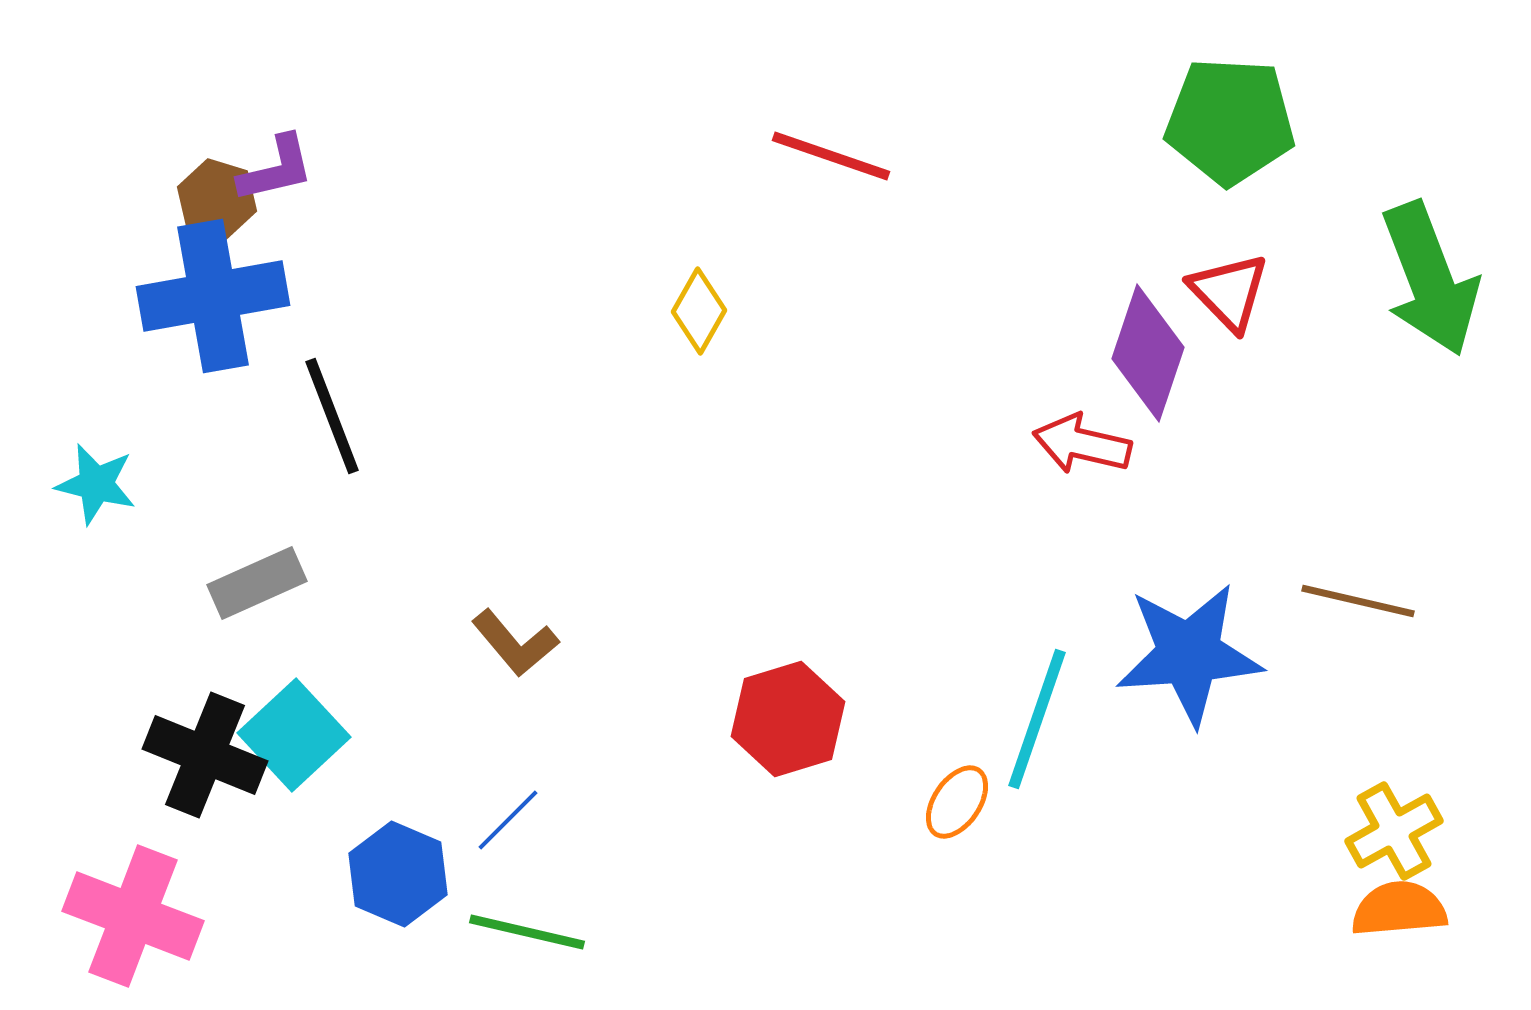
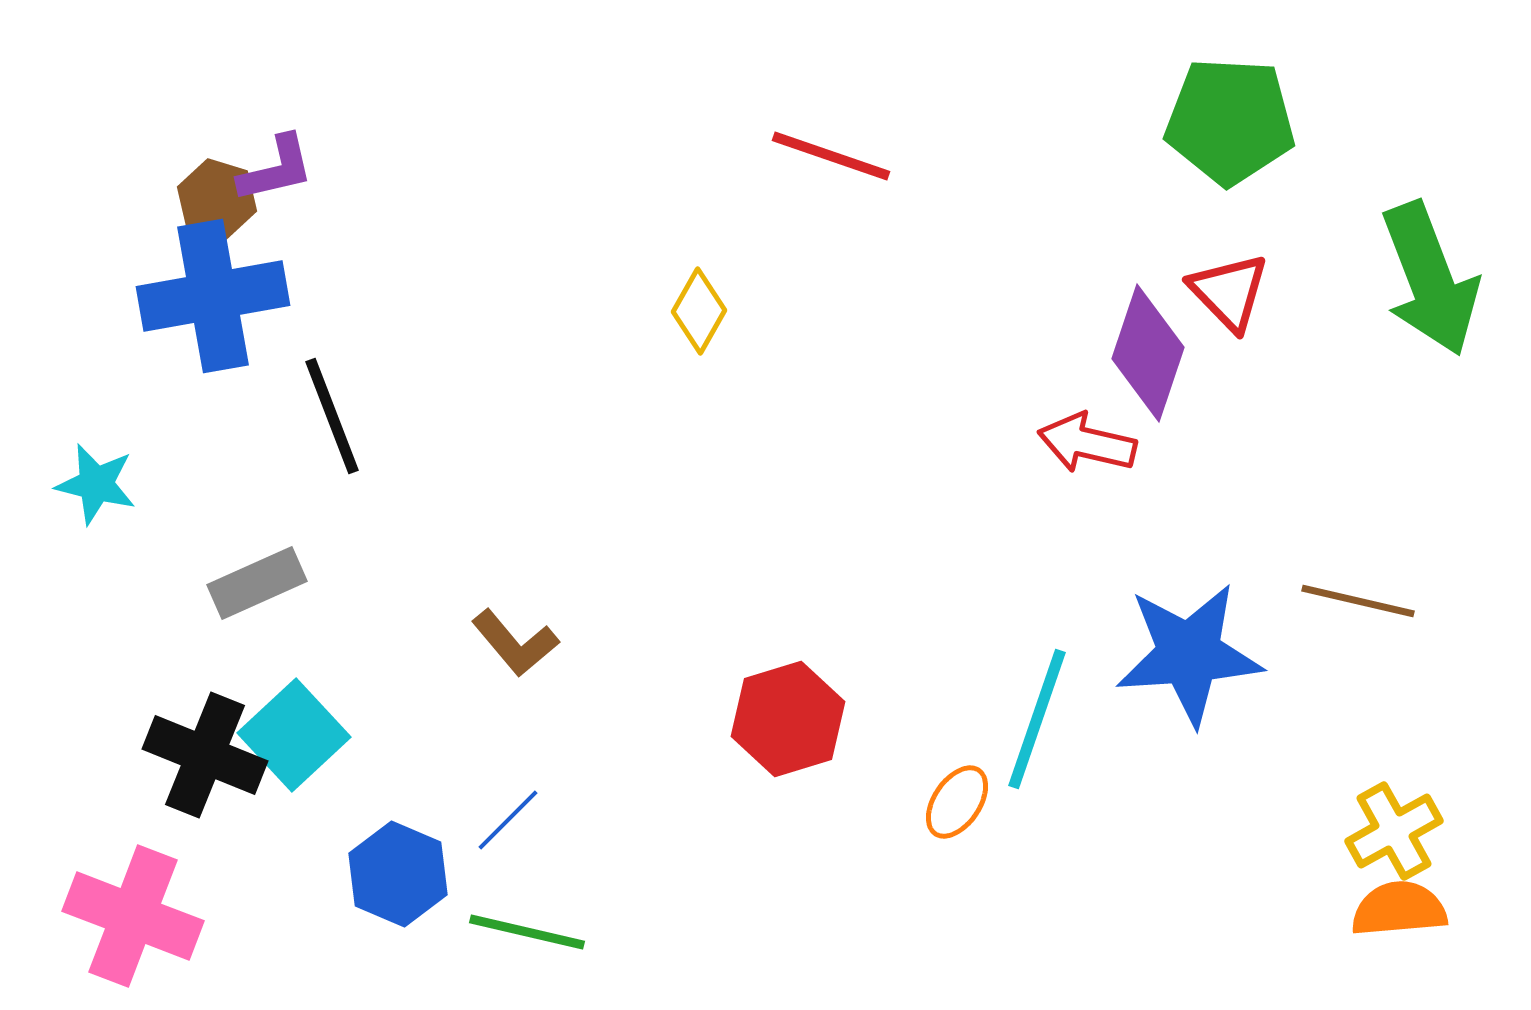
red arrow: moved 5 px right, 1 px up
